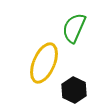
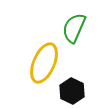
black hexagon: moved 2 px left, 1 px down
